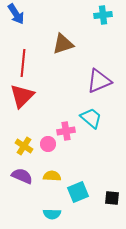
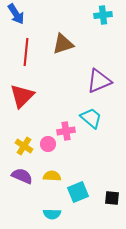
red line: moved 3 px right, 11 px up
